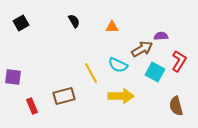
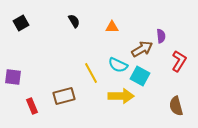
purple semicircle: rotated 88 degrees clockwise
cyan square: moved 15 px left, 4 px down
